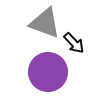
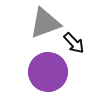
gray triangle: rotated 40 degrees counterclockwise
